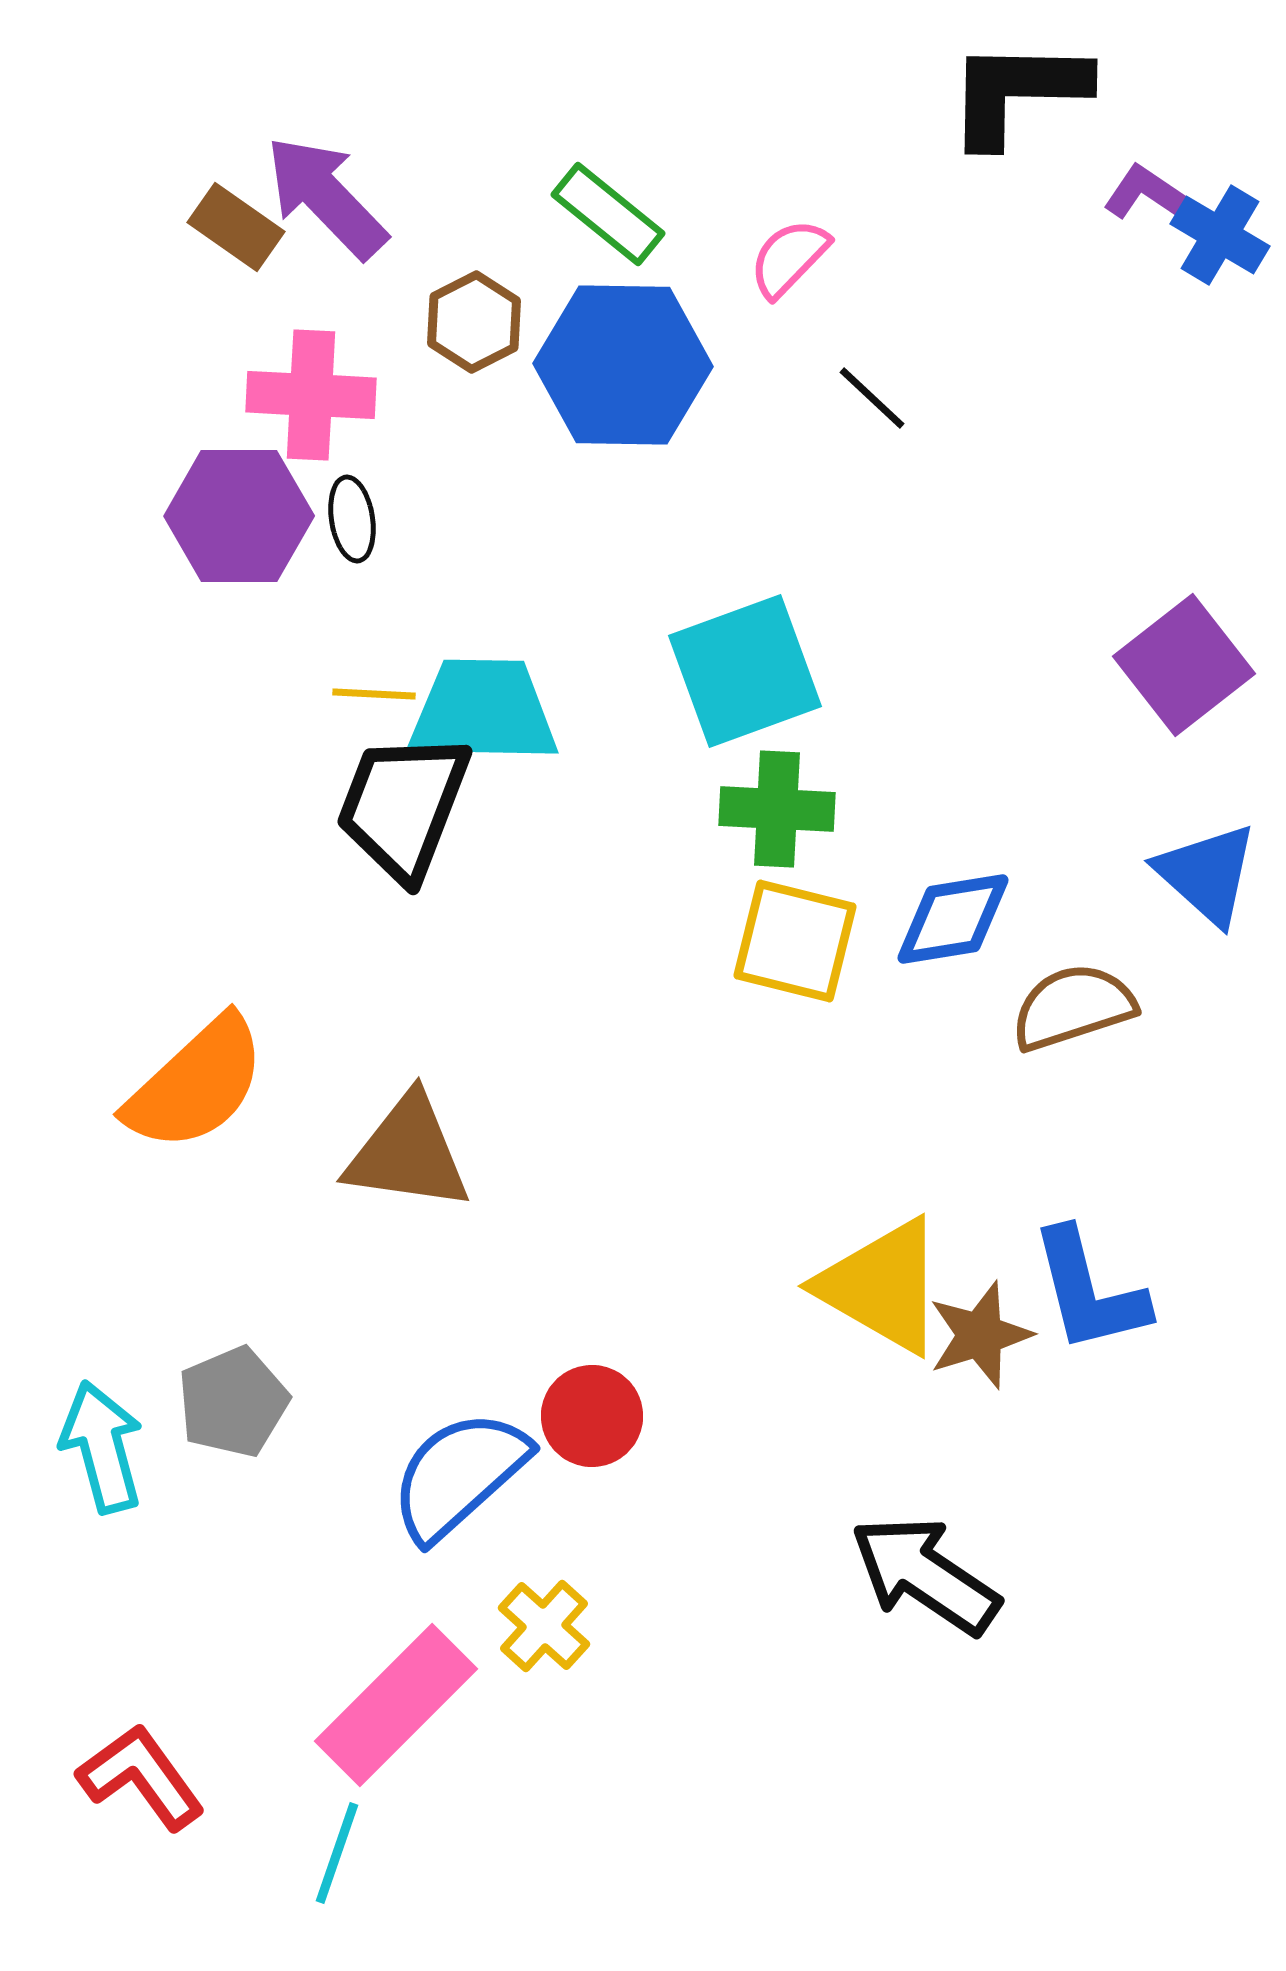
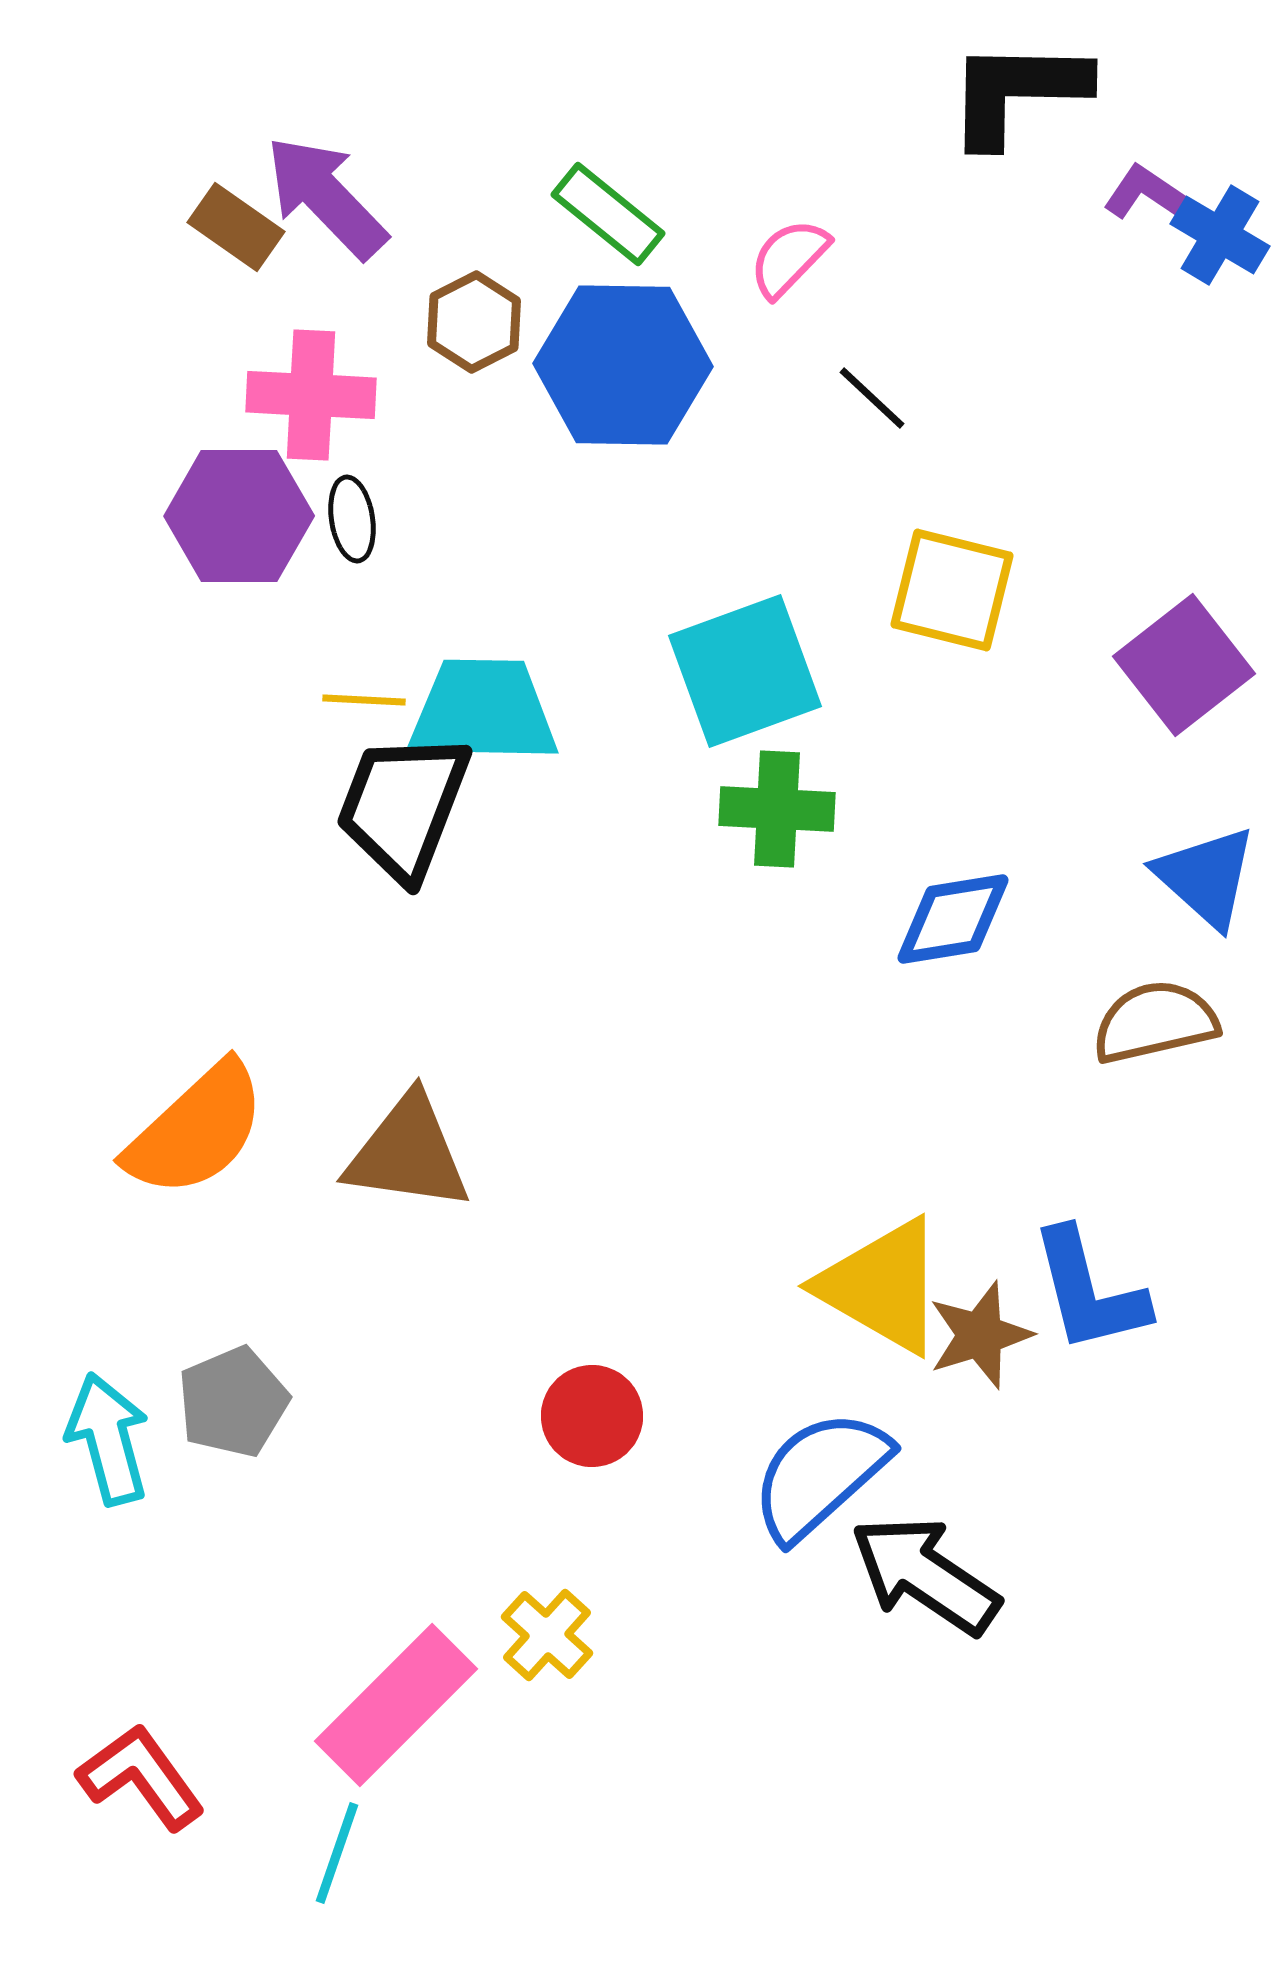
yellow line: moved 10 px left, 6 px down
blue triangle: moved 1 px left, 3 px down
yellow square: moved 157 px right, 351 px up
brown semicircle: moved 82 px right, 15 px down; rotated 5 degrees clockwise
orange semicircle: moved 46 px down
cyan arrow: moved 6 px right, 8 px up
blue semicircle: moved 361 px right
yellow cross: moved 3 px right, 9 px down
